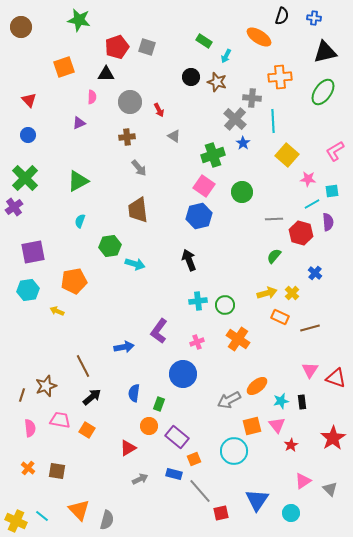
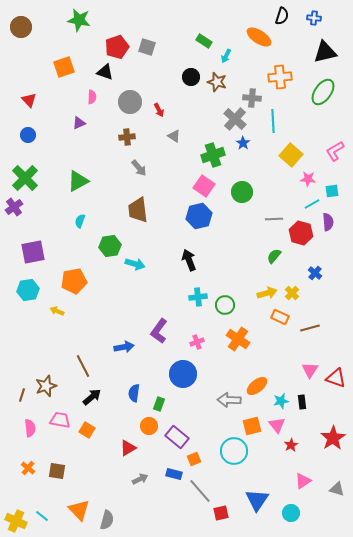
black triangle at (106, 74): moved 1 px left, 2 px up; rotated 18 degrees clockwise
yellow square at (287, 155): moved 4 px right
cyan cross at (198, 301): moved 4 px up
gray arrow at (229, 400): rotated 30 degrees clockwise
gray triangle at (330, 489): moved 7 px right; rotated 28 degrees counterclockwise
